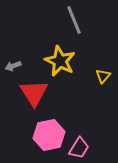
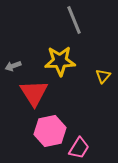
yellow star: rotated 28 degrees counterclockwise
pink hexagon: moved 1 px right, 4 px up
